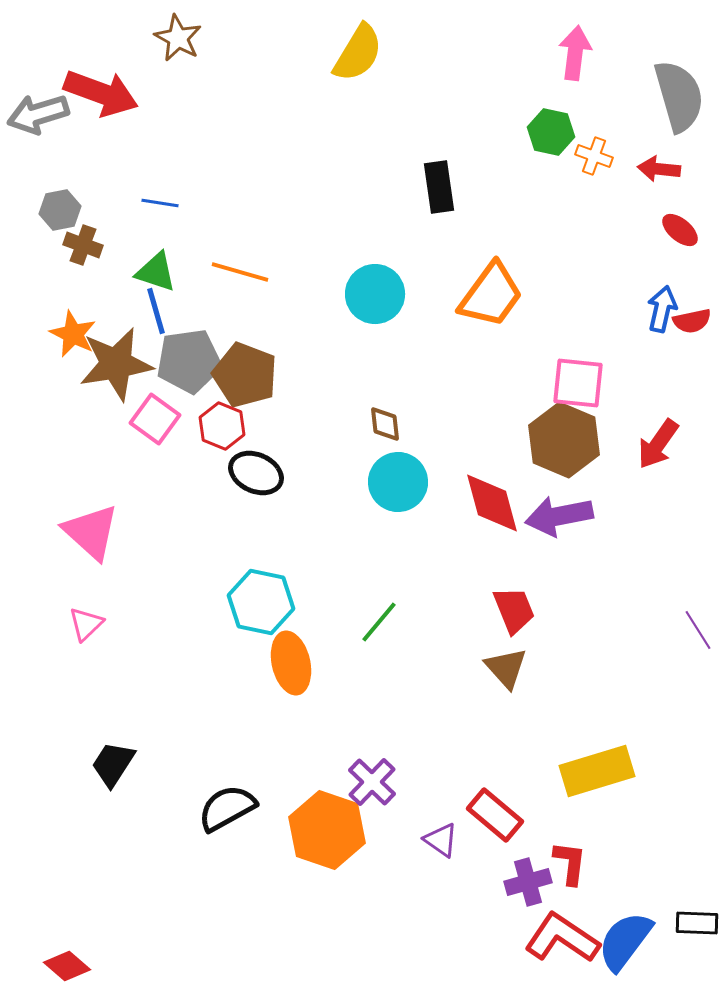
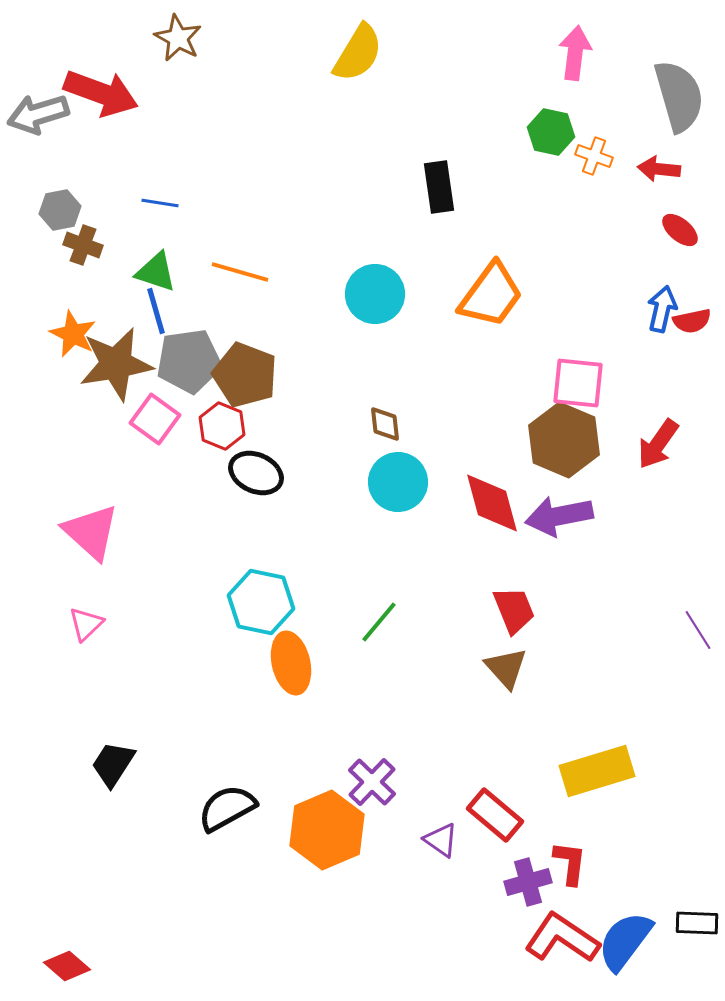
orange hexagon at (327, 830): rotated 18 degrees clockwise
